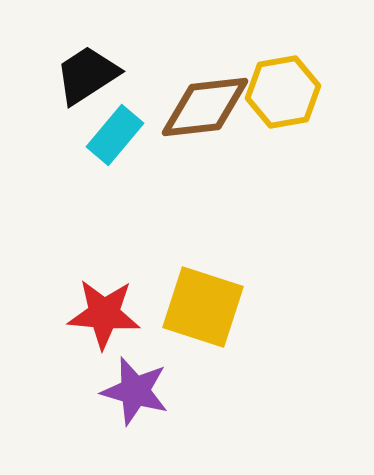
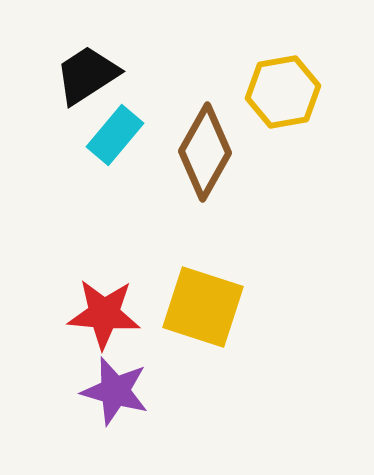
brown diamond: moved 45 px down; rotated 54 degrees counterclockwise
purple star: moved 20 px left
